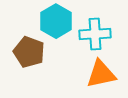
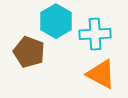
orange triangle: rotated 40 degrees clockwise
